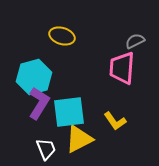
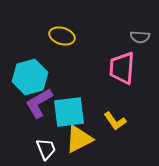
gray semicircle: moved 5 px right, 4 px up; rotated 150 degrees counterclockwise
cyan hexagon: moved 4 px left
purple L-shape: rotated 152 degrees counterclockwise
